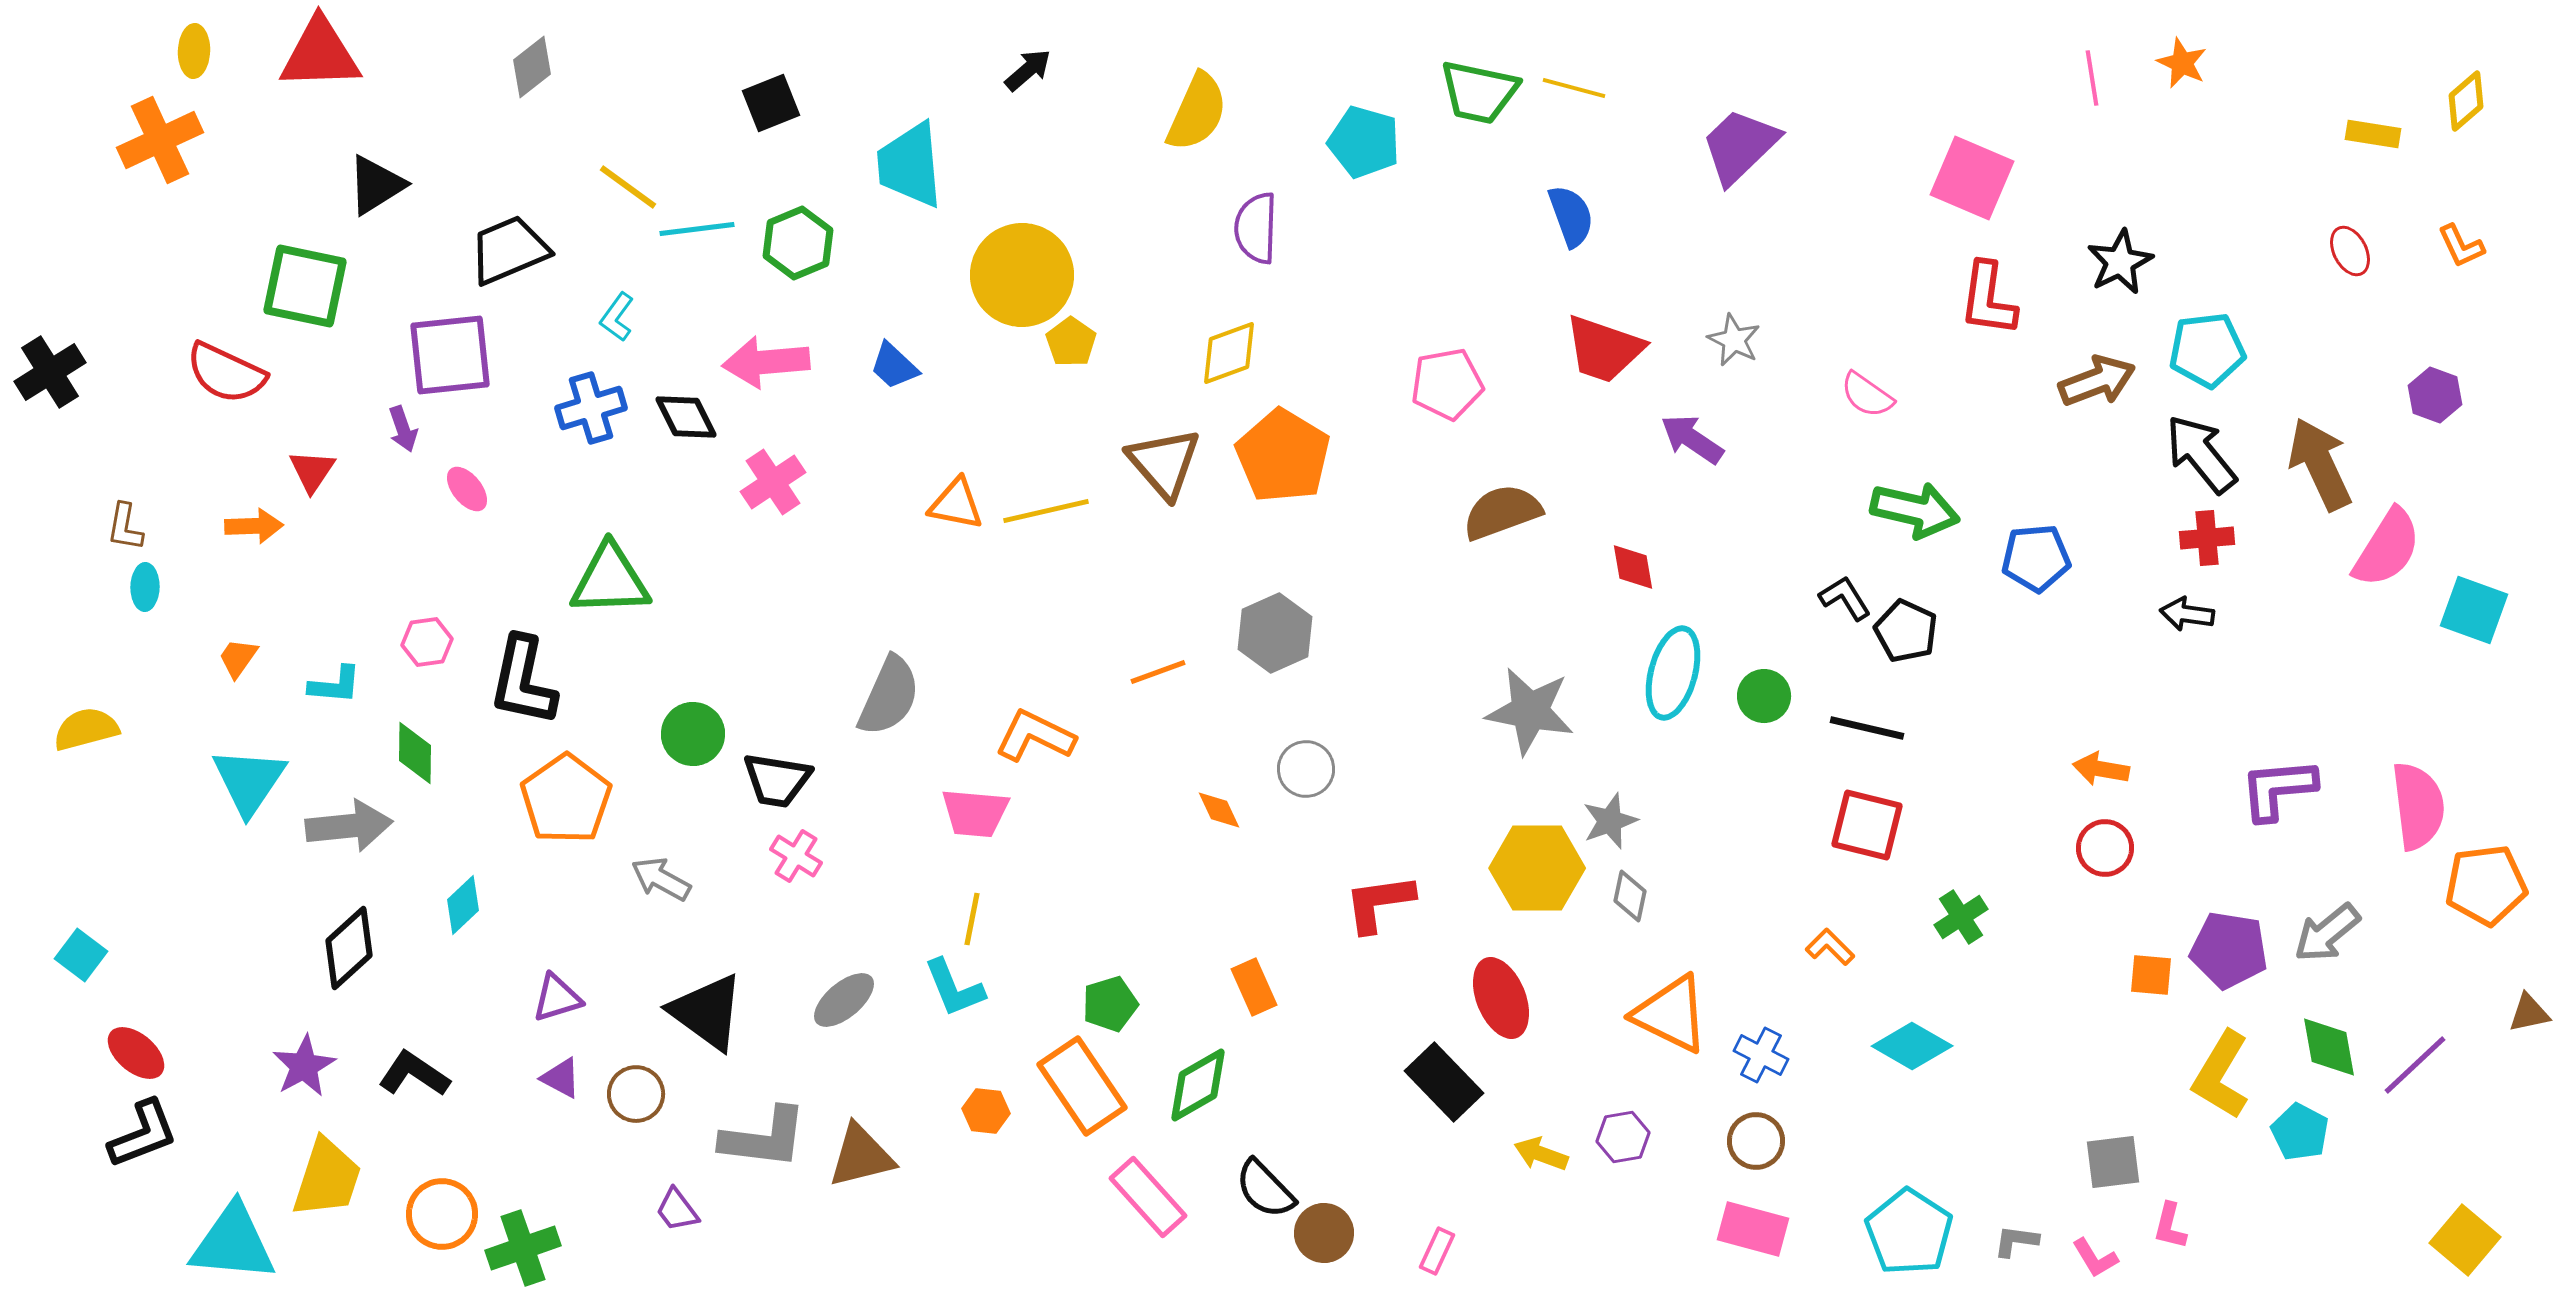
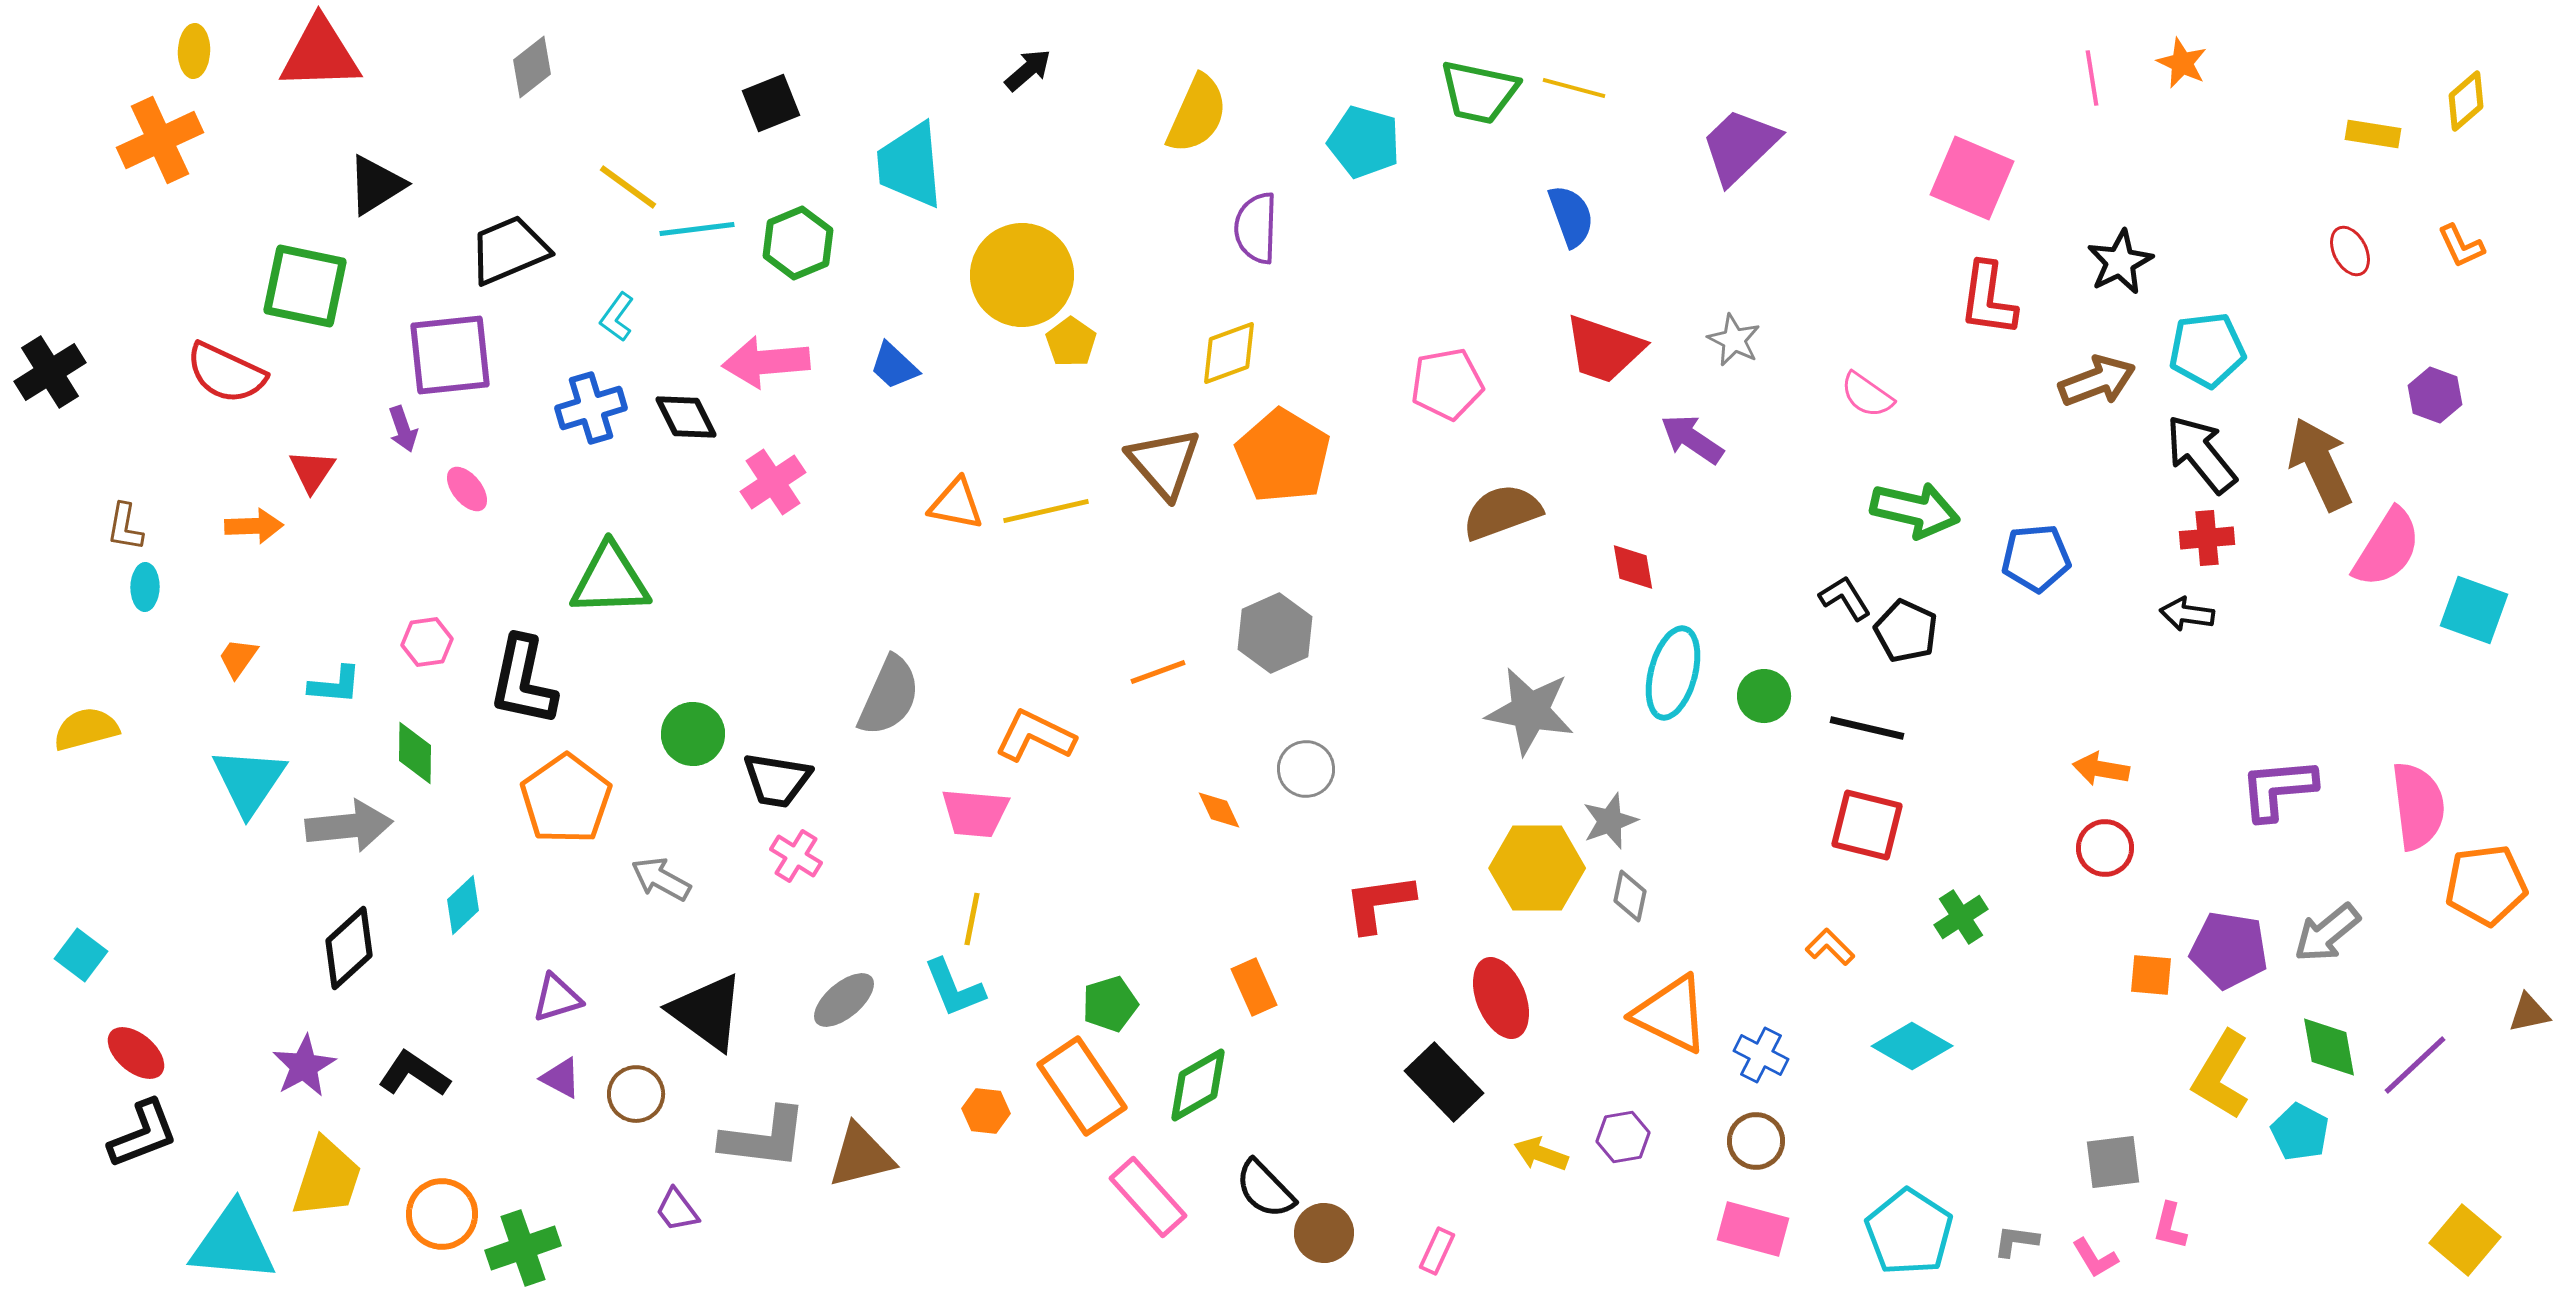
yellow semicircle at (1197, 112): moved 2 px down
